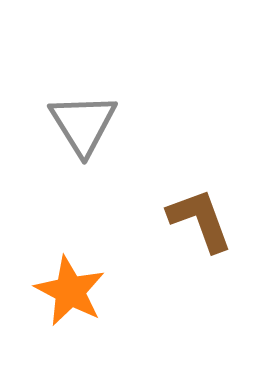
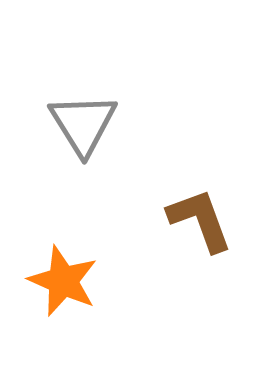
orange star: moved 7 px left, 10 px up; rotated 4 degrees counterclockwise
